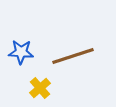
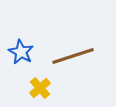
blue star: rotated 25 degrees clockwise
